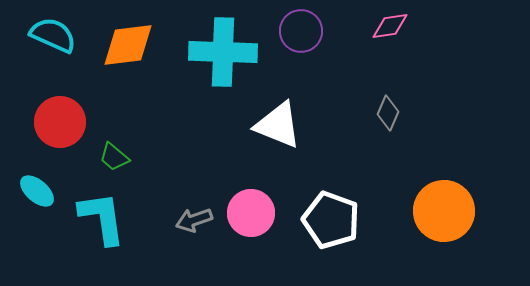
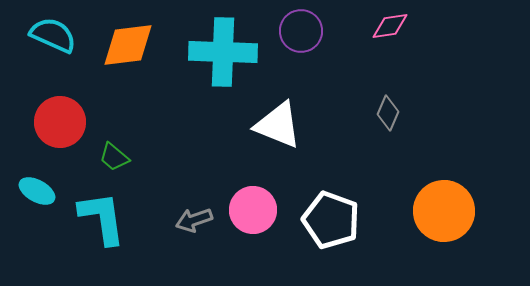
cyan ellipse: rotated 12 degrees counterclockwise
pink circle: moved 2 px right, 3 px up
